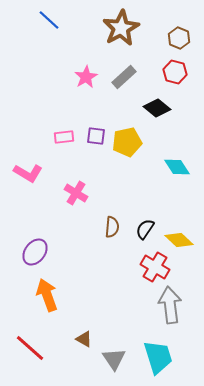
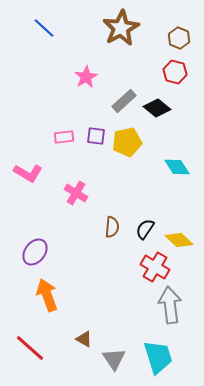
blue line: moved 5 px left, 8 px down
gray rectangle: moved 24 px down
